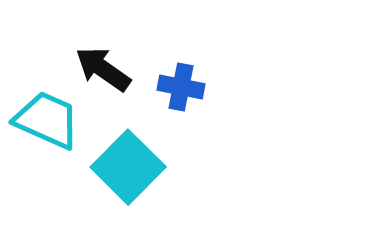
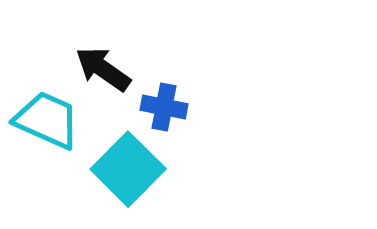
blue cross: moved 17 px left, 20 px down
cyan square: moved 2 px down
